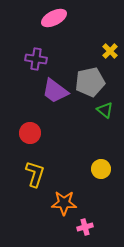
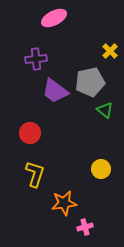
purple cross: rotated 15 degrees counterclockwise
orange star: rotated 10 degrees counterclockwise
